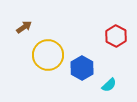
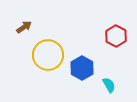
cyan semicircle: rotated 77 degrees counterclockwise
